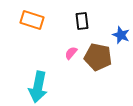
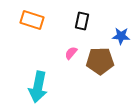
black rectangle: rotated 18 degrees clockwise
blue star: moved 1 px down; rotated 18 degrees counterclockwise
brown pentagon: moved 2 px right, 4 px down; rotated 12 degrees counterclockwise
